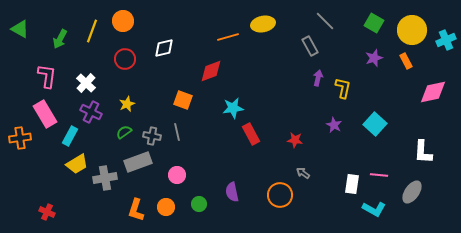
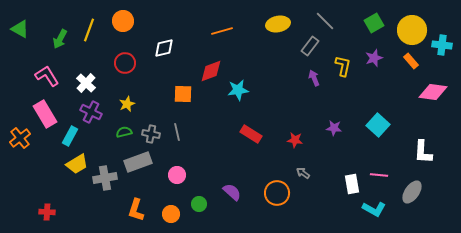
green square at (374, 23): rotated 30 degrees clockwise
yellow ellipse at (263, 24): moved 15 px right
yellow line at (92, 31): moved 3 px left, 1 px up
orange line at (228, 37): moved 6 px left, 6 px up
cyan cross at (446, 40): moved 4 px left, 5 px down; rotated 30 degrees clockwise
gray rectangle at (310, 46): rotated 66 degrees clockwise
red circle at (125, 59): moved 4 px down
orange rectangle at (406, 61): moved 5 px right; rotated 14 degrees counterclockwise
pink L-shape at (47, 76): rotated 40 degrees counterclockwise
purple arrow at (318, 78): moved 4 px left; rotated 35 degrees counterclockwise
yellow L-shape at (343, 88): moved 22 px up
pink diamond at (433, 92): rotated 20 degrees clockwise
orange square at (183, 100): moved 6 px up; rotated 18 degrees counterclockwise
cyan star at (233, 108): moved 5 px right, 18 px up
cyan square at (375, 124): moved 3 px right, 1 px down
purple star at (334, 125): moved 3 px down; rotated 21 degrees counterclockwise
green semicircle at (124, 132): rotated 21 degrees clockwise
red rectangle at (251, 134): rotated 30 degrees counterclockwise
gray cross at (152, 136): moved 1 px left, 2 px up
orange cross at (20, 138): rotated 30 degrees counterclockwise
white rectangle at (352, 184): rotated 18 degrees counterclockwise
purple semicircle at (232, 192): rotated 144 degrees clockwise
orange circle at (280, 195): moved 3 px left, 2 px up
orange circle at (166, 207): moved 5 px right, 7 px down
red cross at (47, 212): rotated 21 degrees counterclockwise
